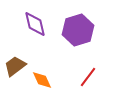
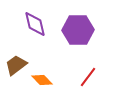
purple hexagon: rotated 16 degrees clockwise
brown trapezoid: moved 1 px right, 1 px up
orange diamond: rotated 20 degrees counterclockwise
